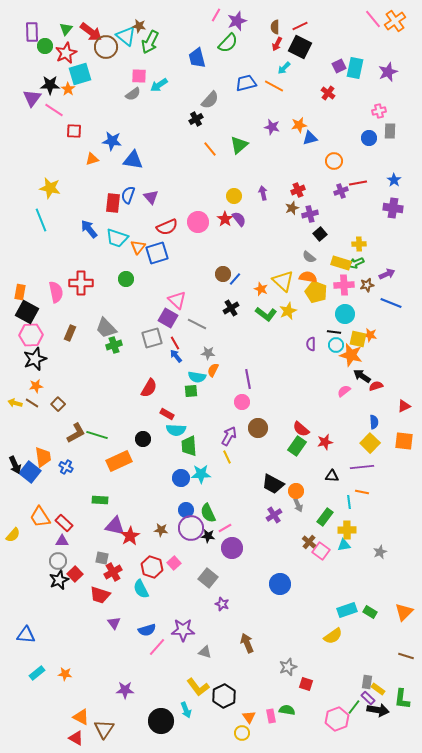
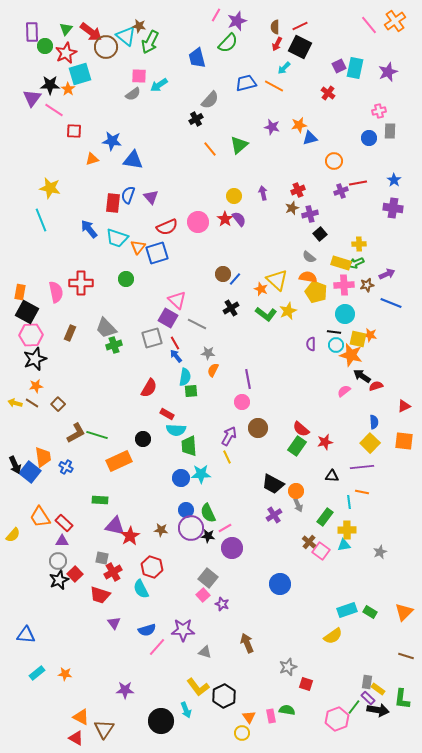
pink line at (373, 19): moved 4 px left, 6 px down
yellow triangle at (283, 281): moved 6 px left, 1 px up
cyan semicircle at (197, 377): moved 12 px left; rotated 90 degrees counterclockwise
pink square at (174, 563): moved 29 px right, 32 px down
